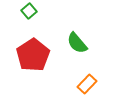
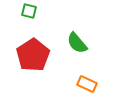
green square: rotated 35 degrees counterclockwise
orange rectangle: rotated 72 degrees clockwise
